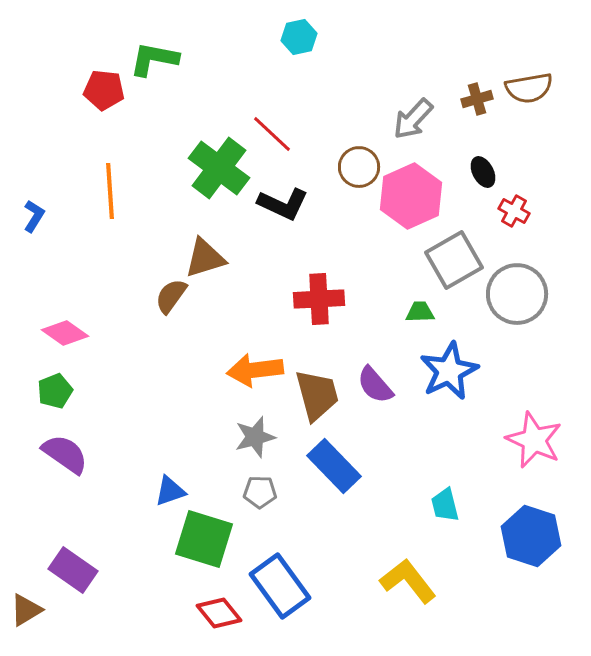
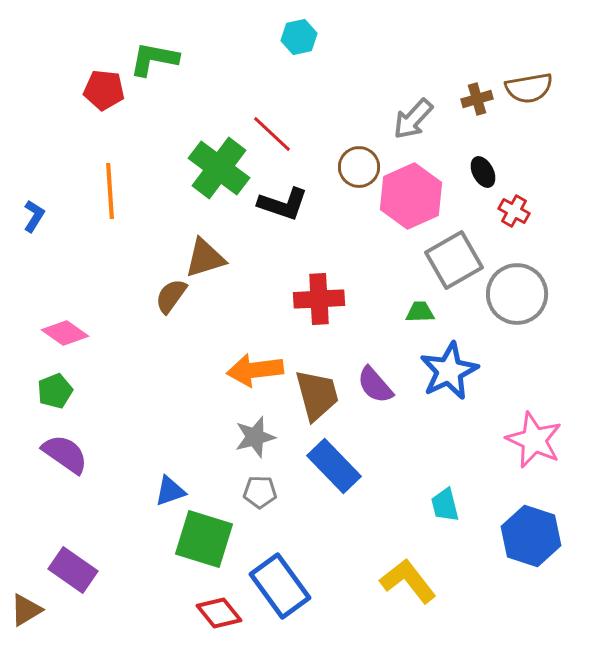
black L-shape at (283, 204): rotated 6 degrees counterclockwise
